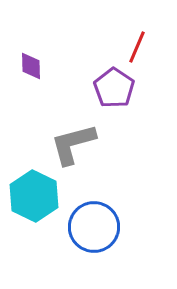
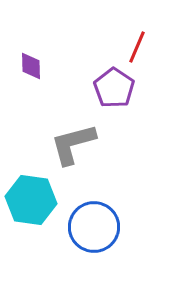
cyan hexagon: moved 3 px left, 4 px down; rotated 18 degrees counterclockwise
